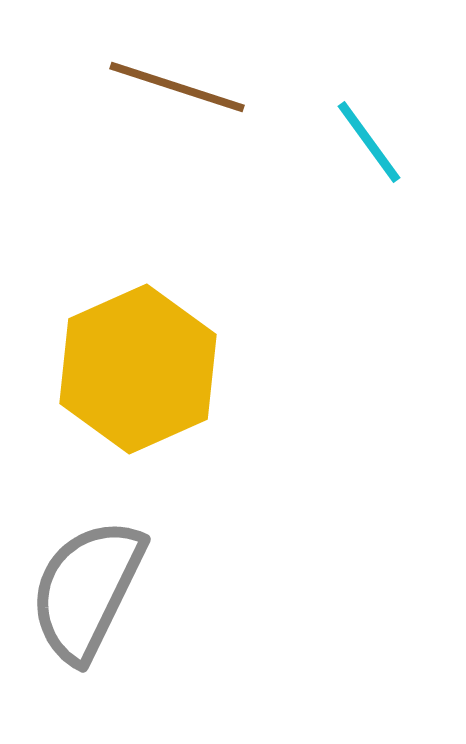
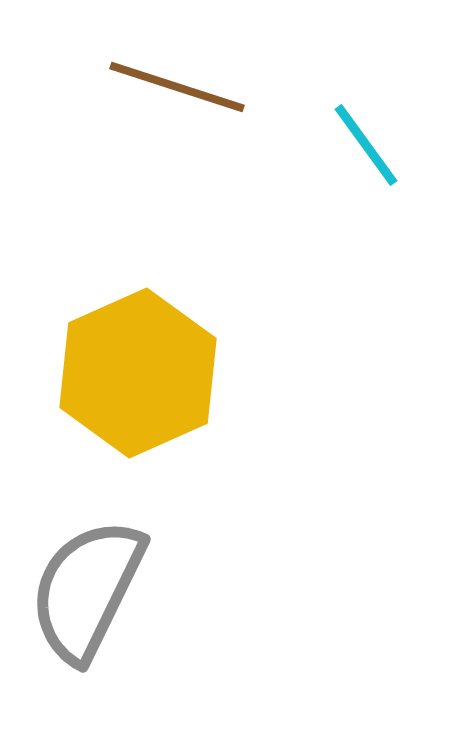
cyan line: moved 3 px left, 3 px down
yellow hexagon: moved 4 px down
